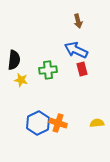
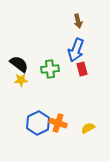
blue arrow: rotated 95 degrees counterclockwise
black semicircle: moved 5 px right, 4 px down; rotated 60 degrees counterclockwise
green cross: moved 2 px right, 1 px up
yellow star: rotated 16 degrees counterclockwise
yellow semicircle: moved 9 px left, 5 px down; rotated 24 degrees counterclockwise
